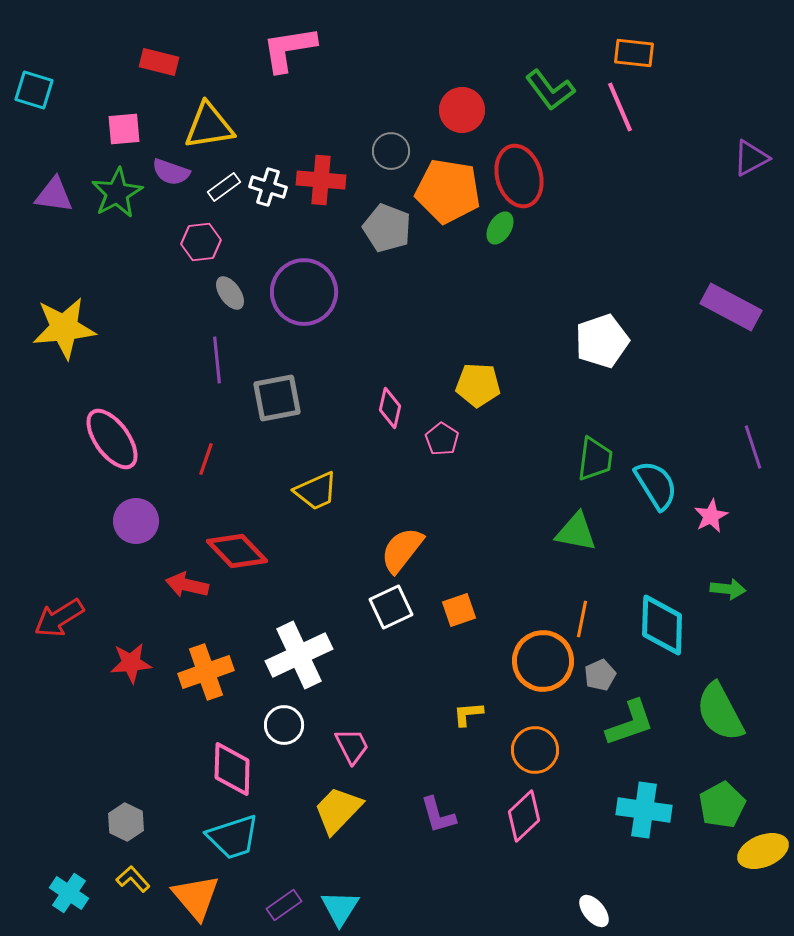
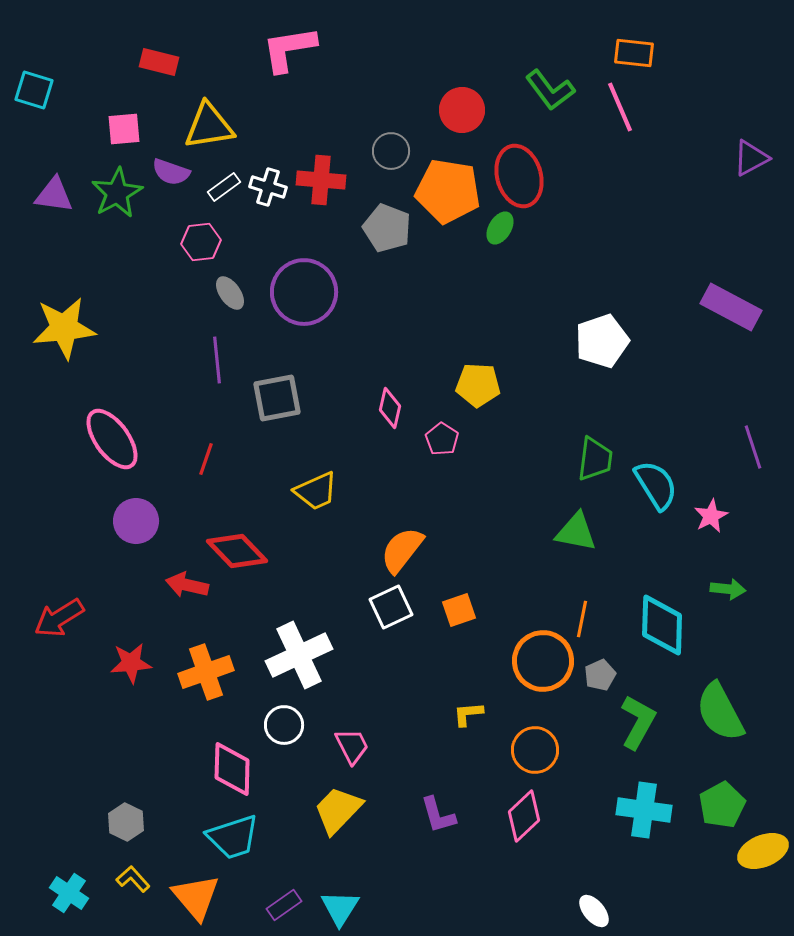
green L-shape at (630, 723): moved 8 px right, 1 px up; rotated 42 degrees counterclockwise
